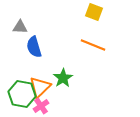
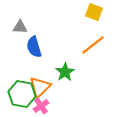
orange line: rotated 60 degrees counterclockwise
green star: moved 2 px right, 6 px up
